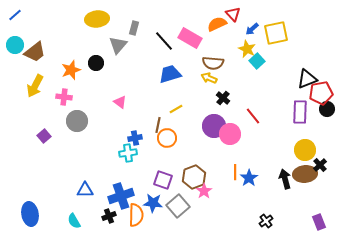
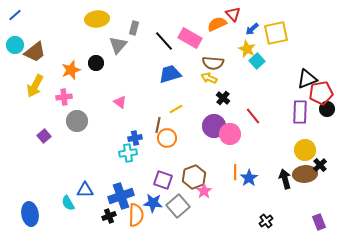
pink cross at (64, 97): rotated 14 degrees counterclockwise
cyan semicircle at (74, 221): moved 6 px left, 18 px up
